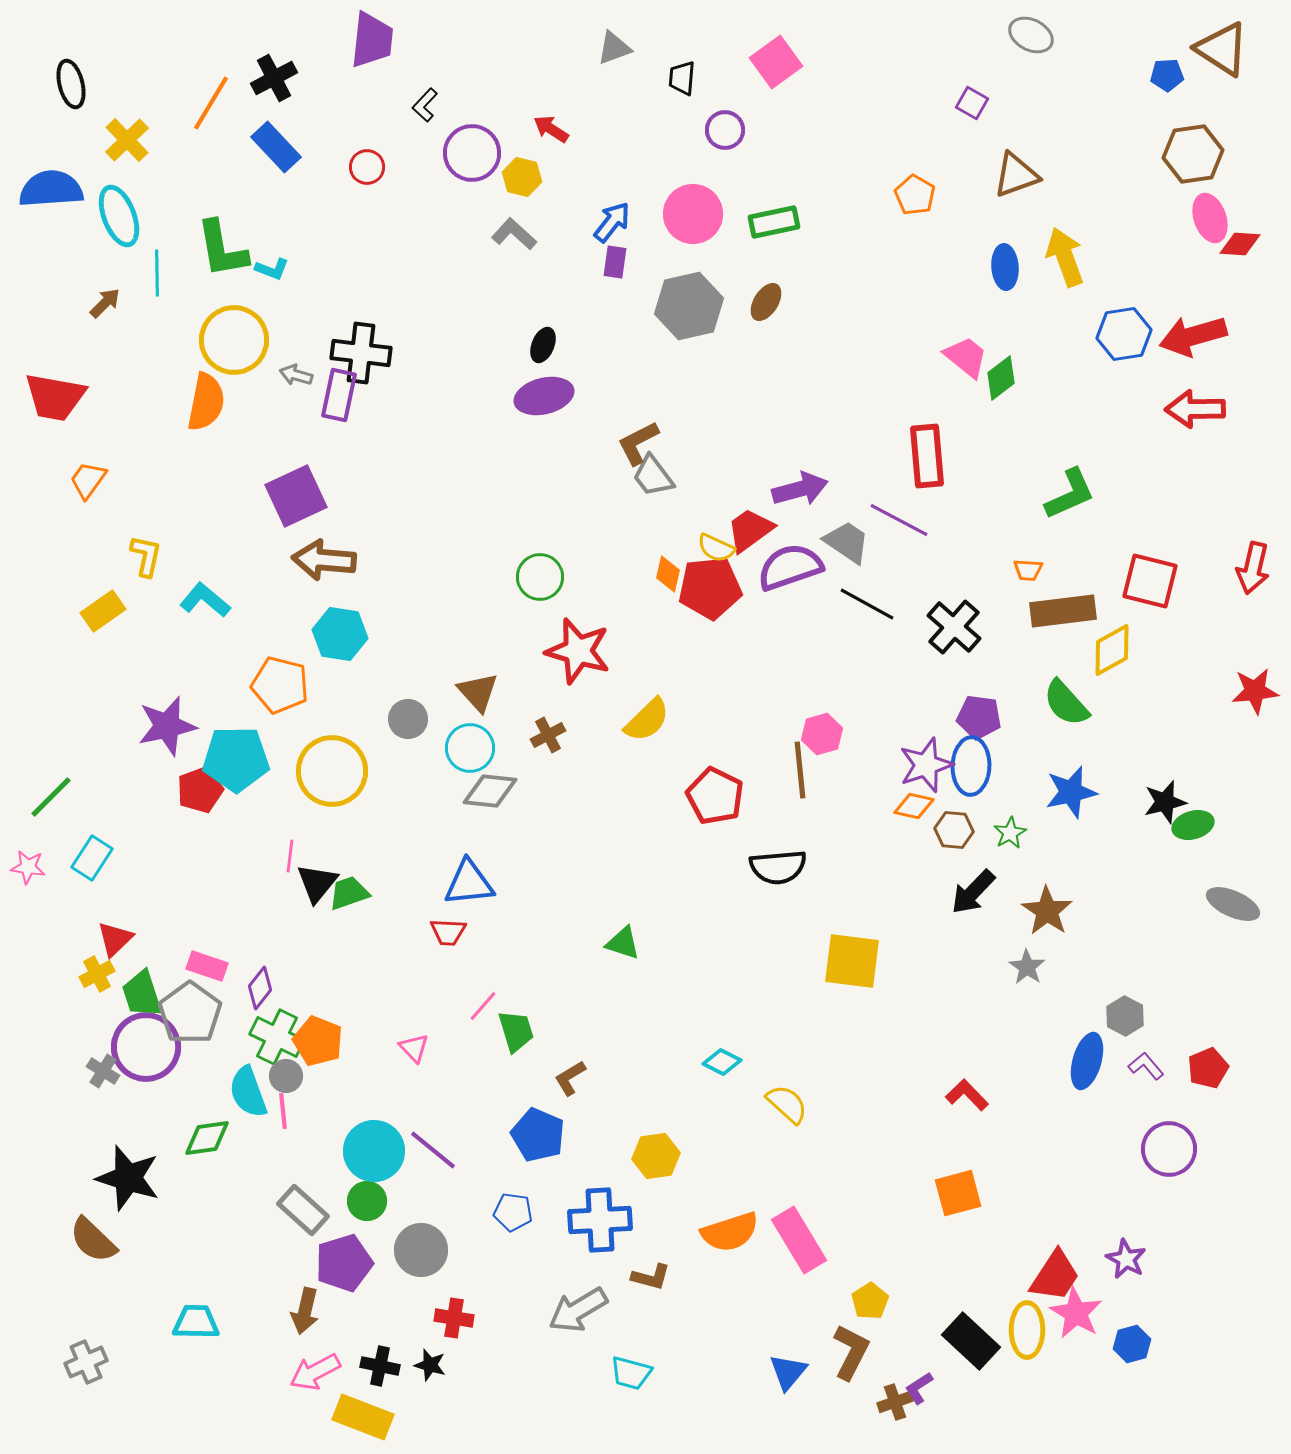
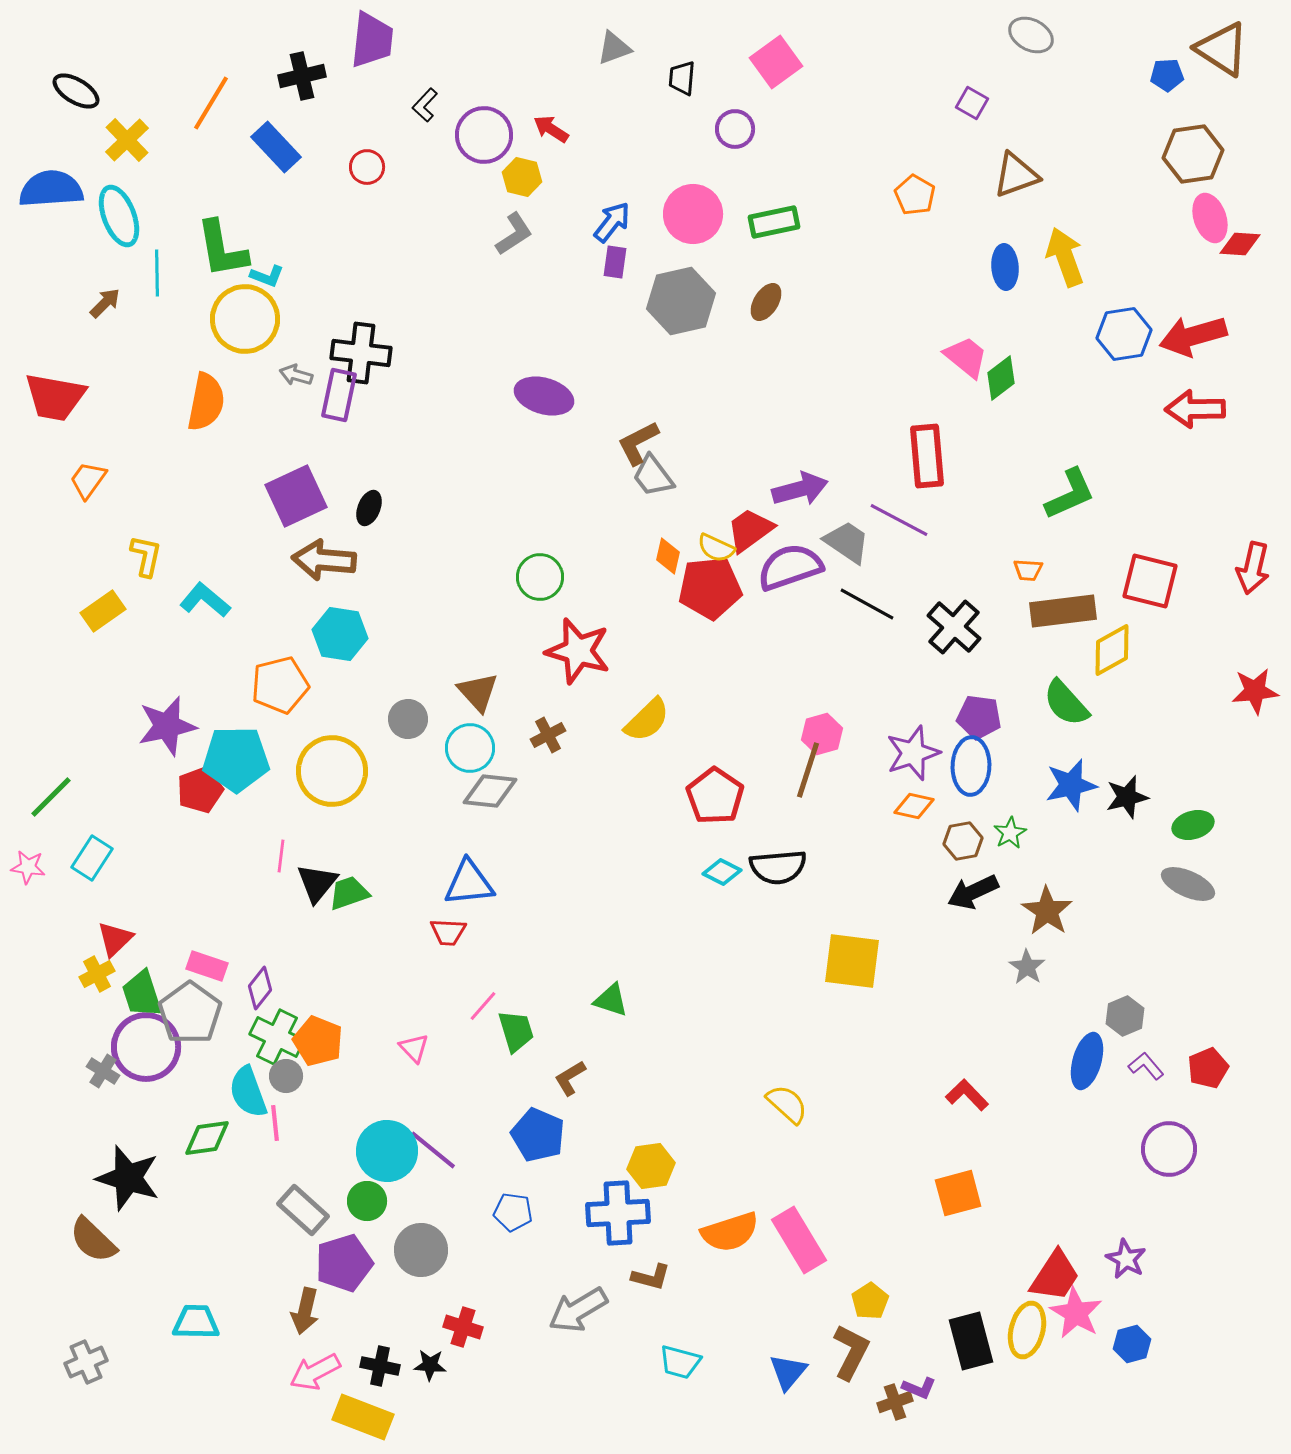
black cross at (274, 78): moved 28 px right, 2 px up; rotated 15 degrees clockwise
black ellipse at (71, 84): moved 5 px right, 7 px down; rotated 45 degrees counterclockwise
purple circle at (725, 130): moved 10 px right, 1 px up
purple circle at (472, 153): moved 12 px right, 18 px up
gray L-shape at (514, 234): rotated 105 degrees clockwise
cyan L-shape at (272, 269): moved 5 px left, 7 px down
gray hexagon at (689, 306): moved 8 px left, 5 px up
yellow circle at (234, 340): moved 11 px right, 21 px up
black ellipse at (543, 345): moved 174 px left, 163 px down
purple ellipse at (544, 396): rotated 30 degrees clockwise
orange diamond at (668, 574): moved 18 px up
orange pentagon at (280, 685): rotated 28 degrees counterclockwise
purple star at (926, 765): moved 13 px left, 12 px up
brown line at (800, 770): moved 8 px right; rotated 24 degrees clockwise
blue star at (1071, 792): moved 7 px up
red pentagon at (715, 796): rotated 8 degrees clockwise
black star at (1165, 802): moved 38 px left, 5 px up
brown hexagon at (954, 830): moved 9 px right, 11 px down; rotated 15 degrees counterclockwise
pink line at (290, 856): moved 9 px left
black arrow at (973, 892): rotated 21 degrees clockwise
gray ellipse at (1233, 904): moved 45 px left, 20 px up
green triangle at (623, 943): moved 12 px left, 57 px down
gray hexagon at (1125, 1016): rotated 9 degrees clockwise
cyan diamond at (722, 1062): moved 190 px up
pink line at (283, 1111): moved 8 px left, 12 px down
cyan circle at (374, 1151): moved 13 px right
yellow hexagon at (656, 1156): moved 5 px left, 10 px down
blue cross at (600, 1220): moved 18 px right, 7 px up
red cross at (454, 1318): moved 9 px right, 9 px down; rotated 9 degrees clockwise
yellow ellipse at (1027, 1330): rotated 14 degrees clockwise
black rectangle at (971, 1341): rotated 32 degrees clockwise
black star at (430, 1365): rotated 12 degrees counterclockwise
cyan trapezoid at (631, 1373): moved 49 px right, 11 px up
purple L-shape at (919, 1388): rotated 124 degrees counterclockwise
